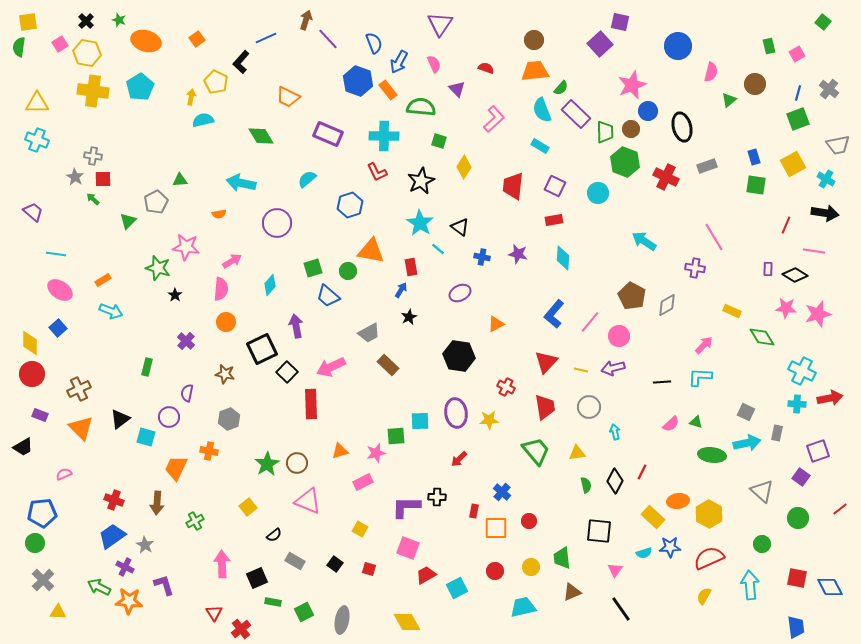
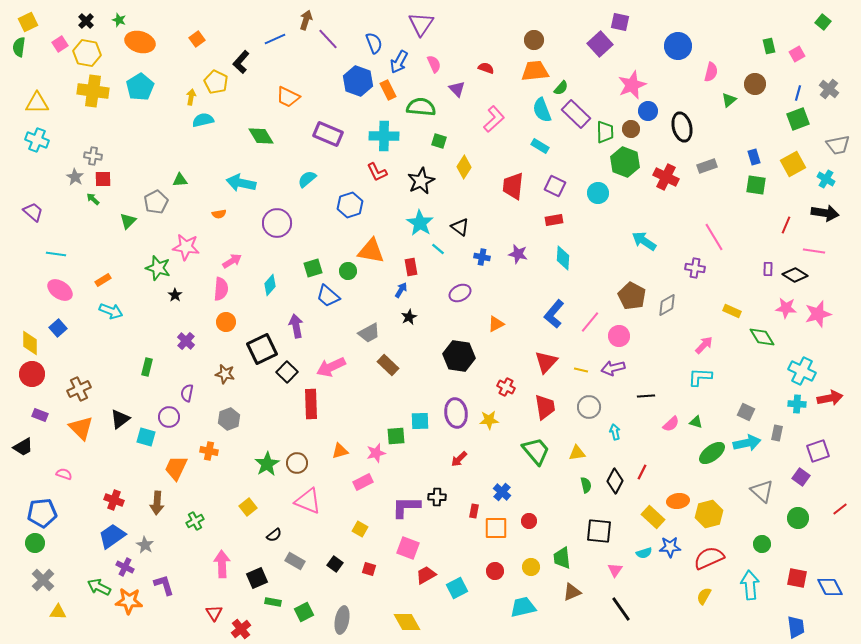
yellow square at (28, 22): rotated 18 degrees counterclockwise
purple triangle at (440, 24): moved 19 px left
blue line at (266, 38): moved 9 px right, 1 px down
orange ellipse at (146, 41): moved 6 px left, 1 px down
orange rectangle at (388, 90): rotated 12 degrees clockwise
black line at (662, 382): moved 16 px left, 14 px down
green ellipse at (712, 455): moved 2 px up; rotated 44 degrees counterclockwise
pink semicircle at (64, 474): rotated 42 degrees clockwise
yellow hexagon at (709, 514): rotated 16 degrees clockwise
